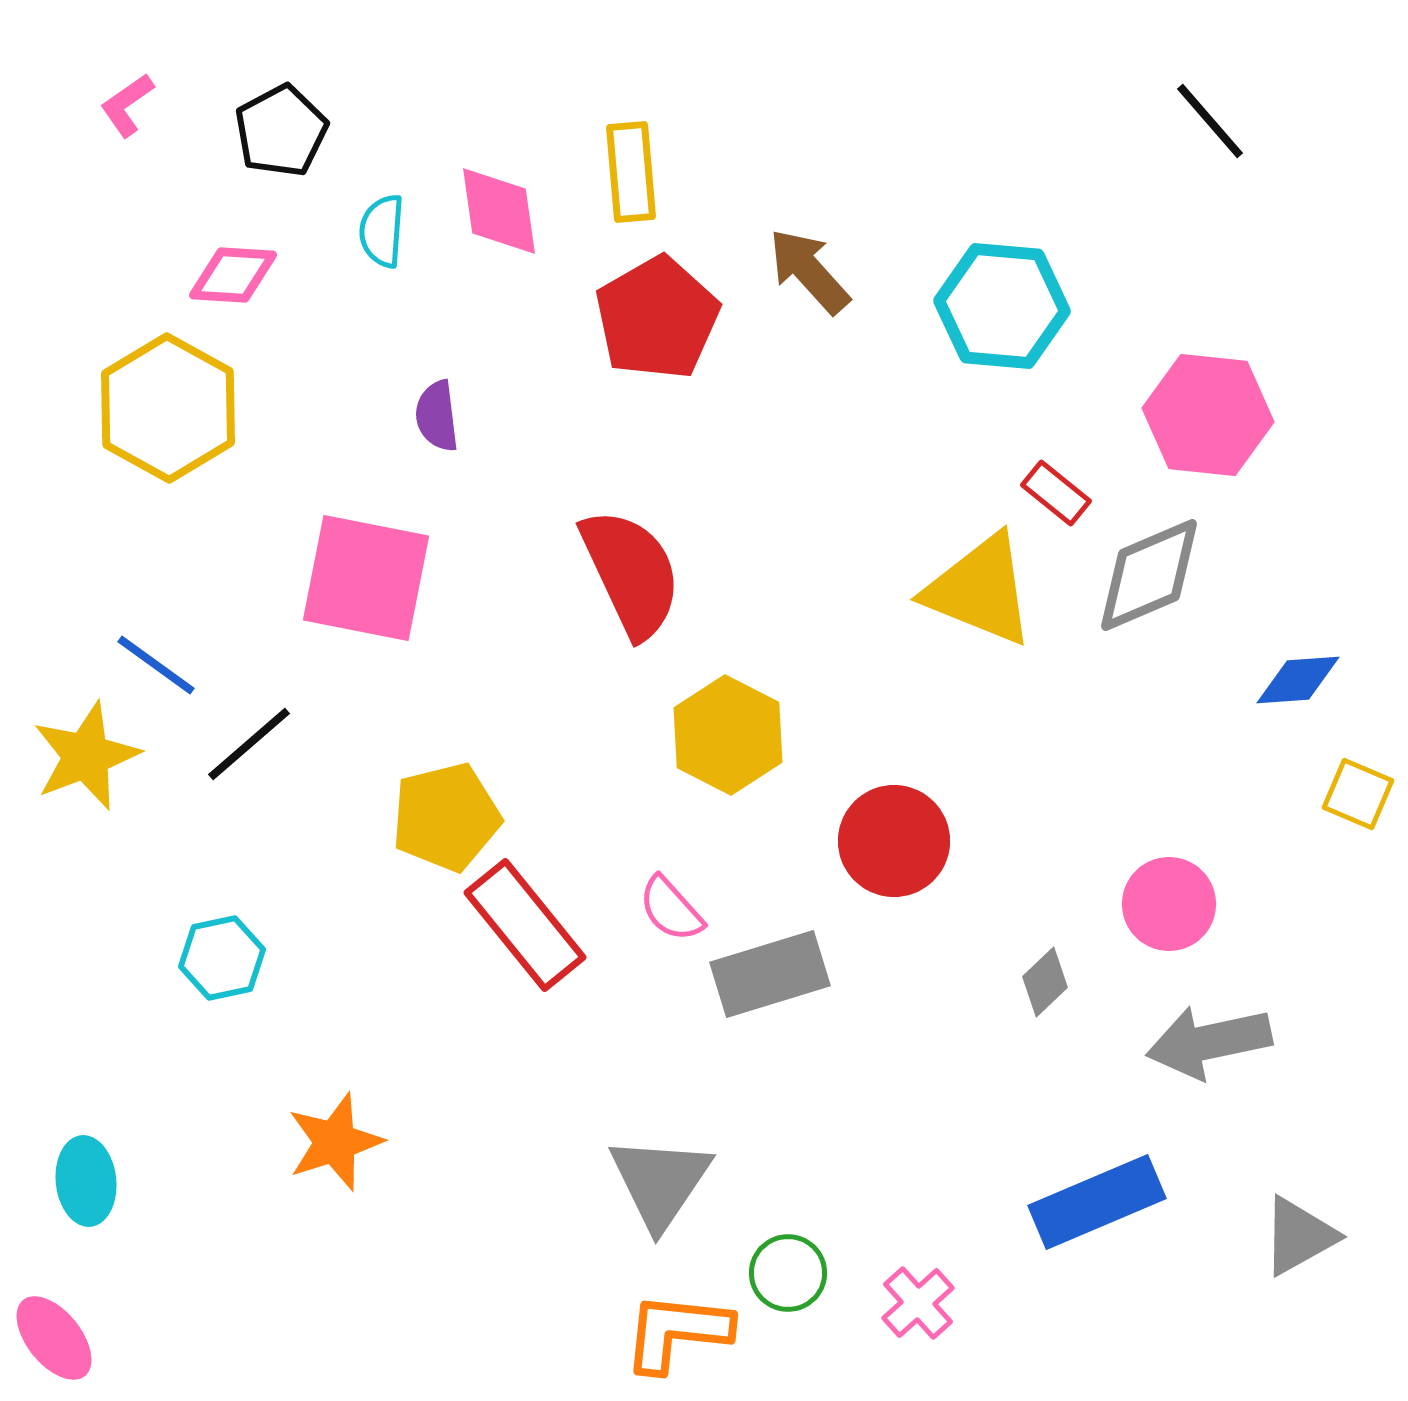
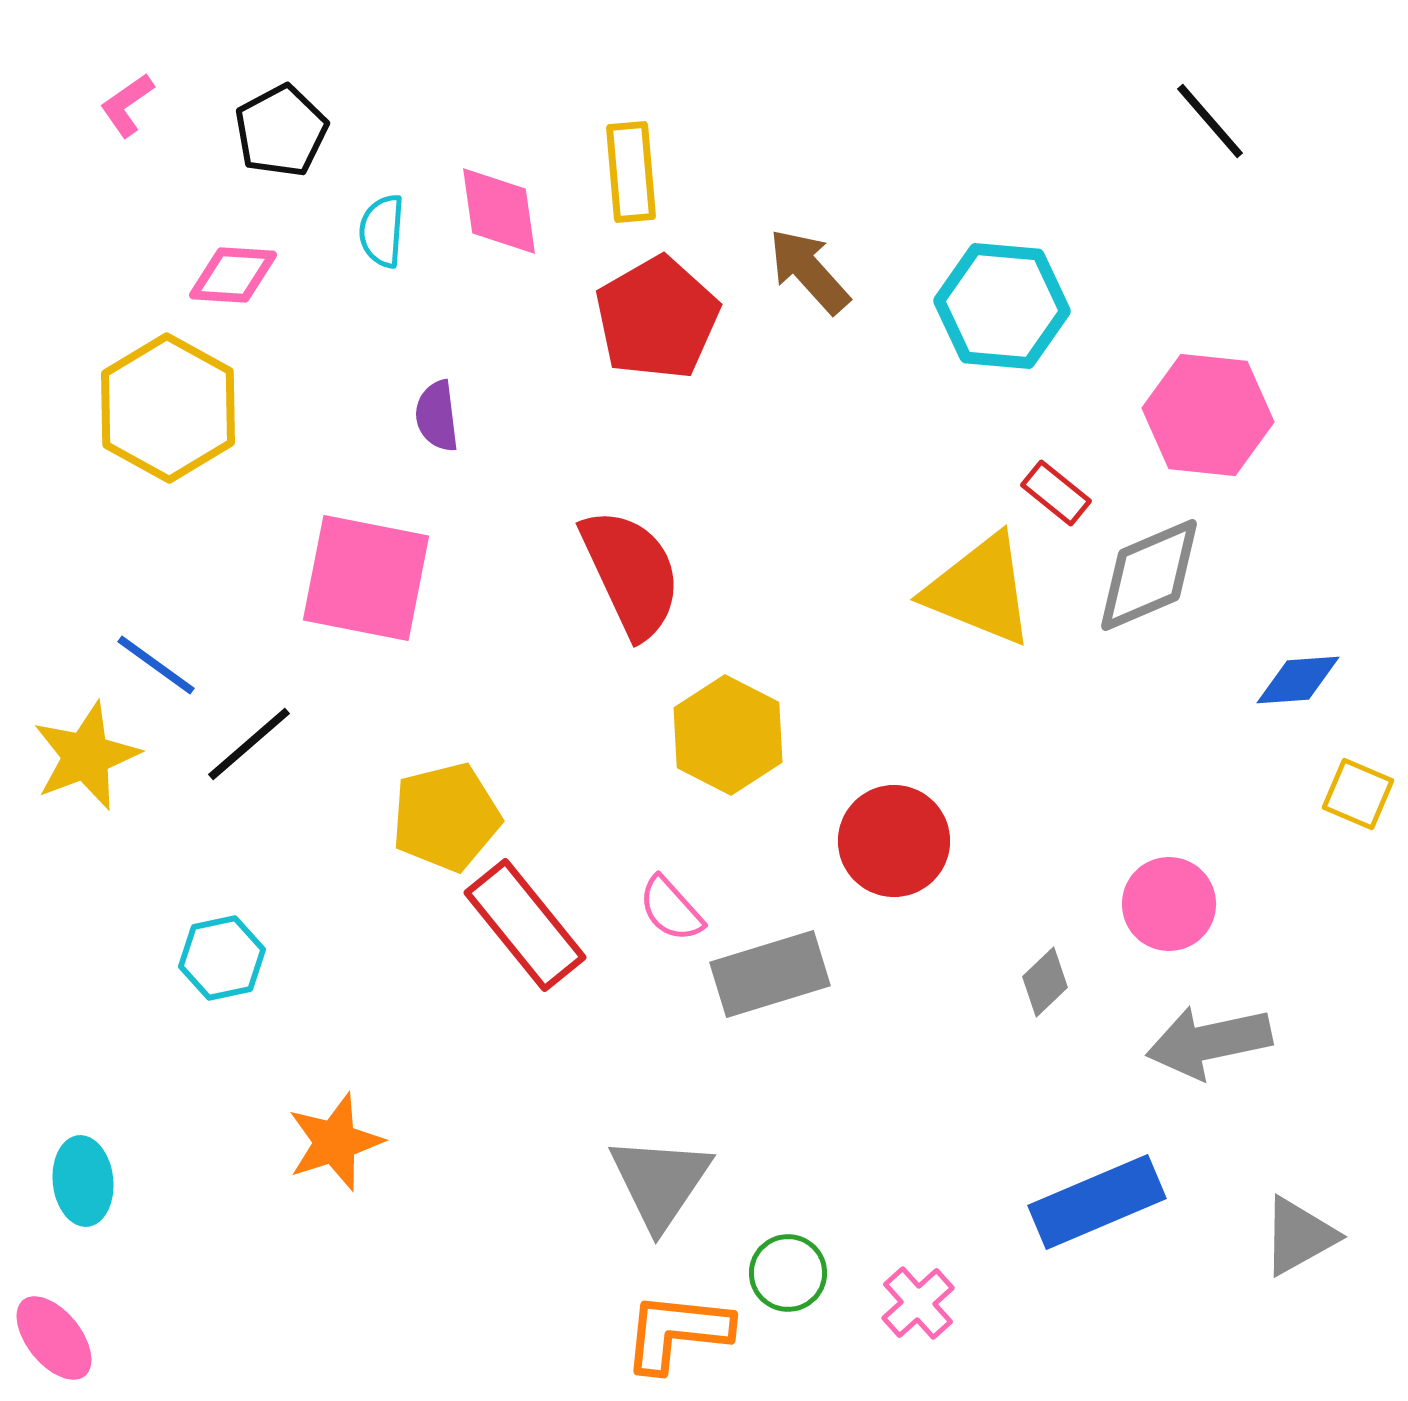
cyan ellipse at (86, 1181): moved 3 px left
